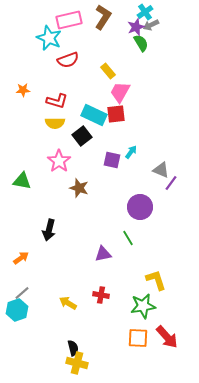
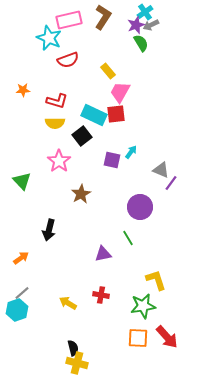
purple star: moved 2 px up
green triangle: rotated 36 degrees clockwise
brown star: moved 2 px right, 6 px down; rotated 24 degrees clockwise
